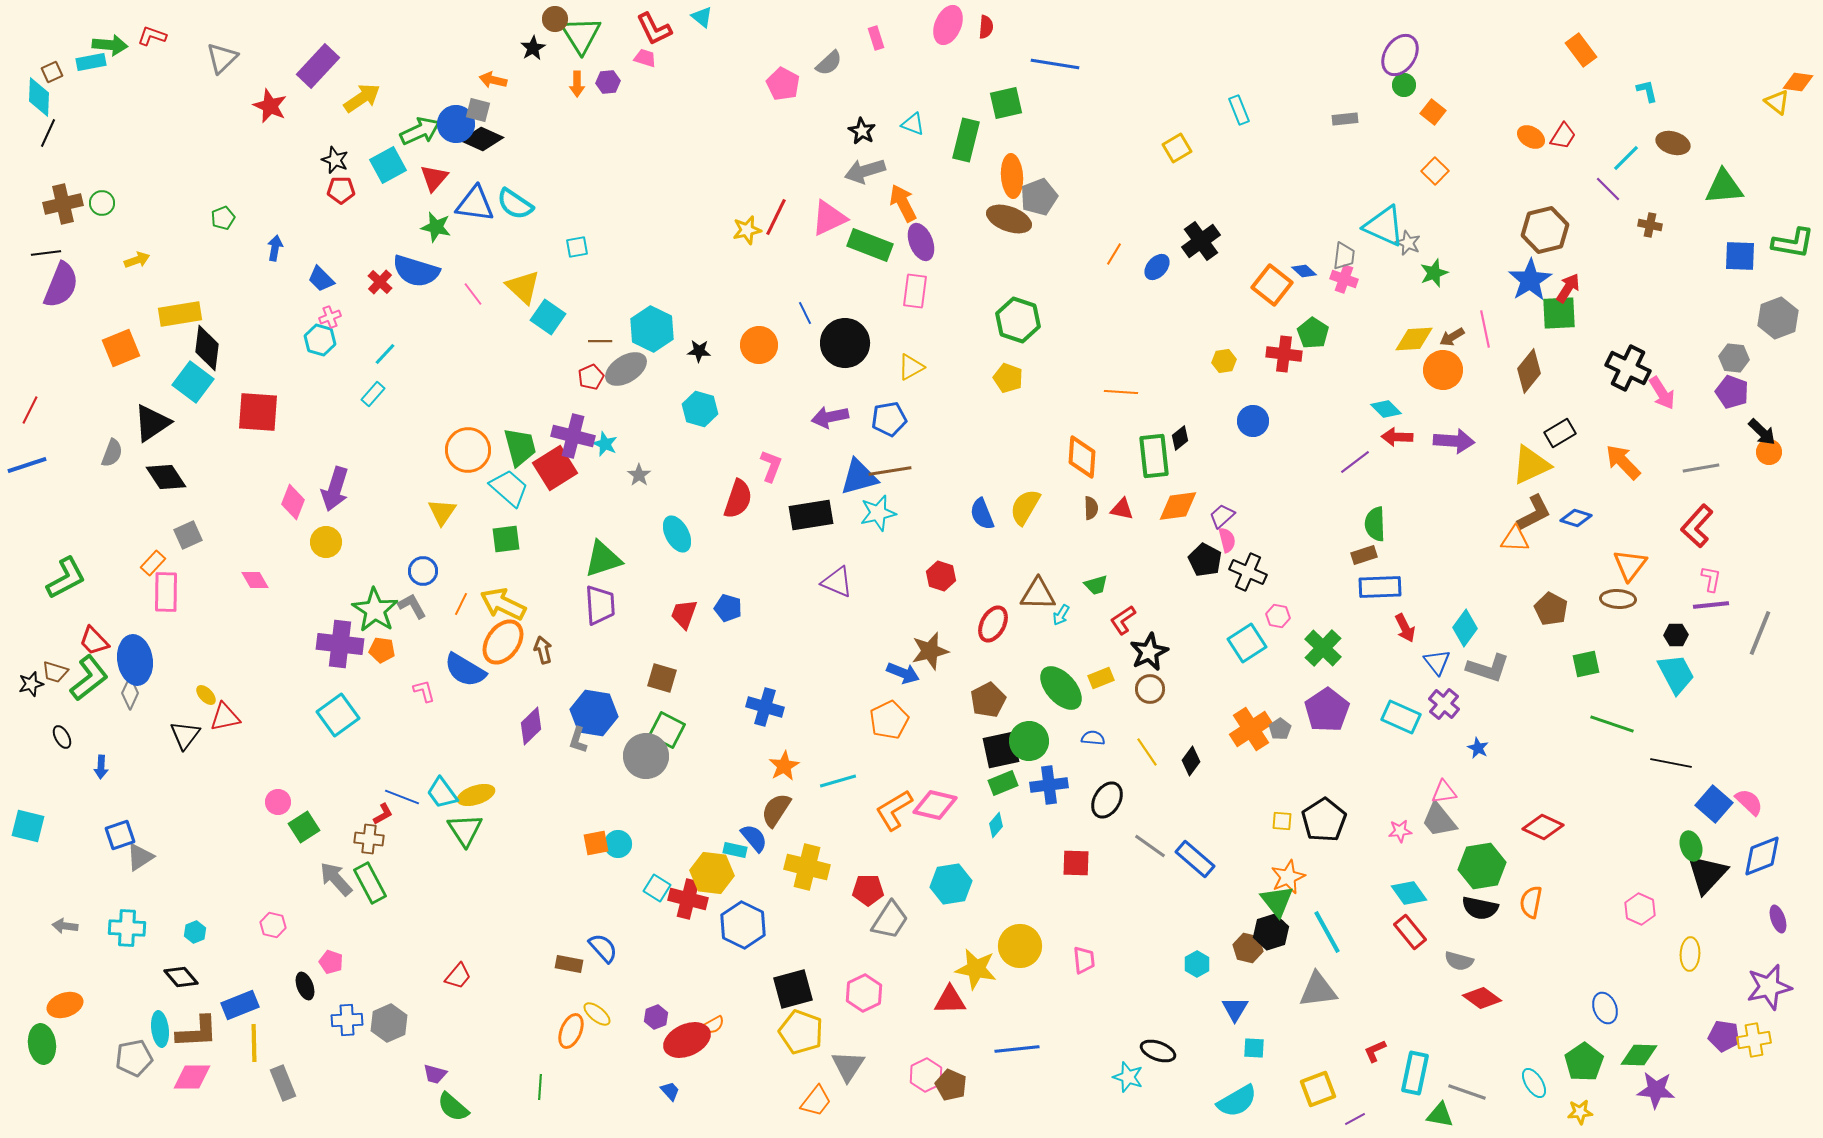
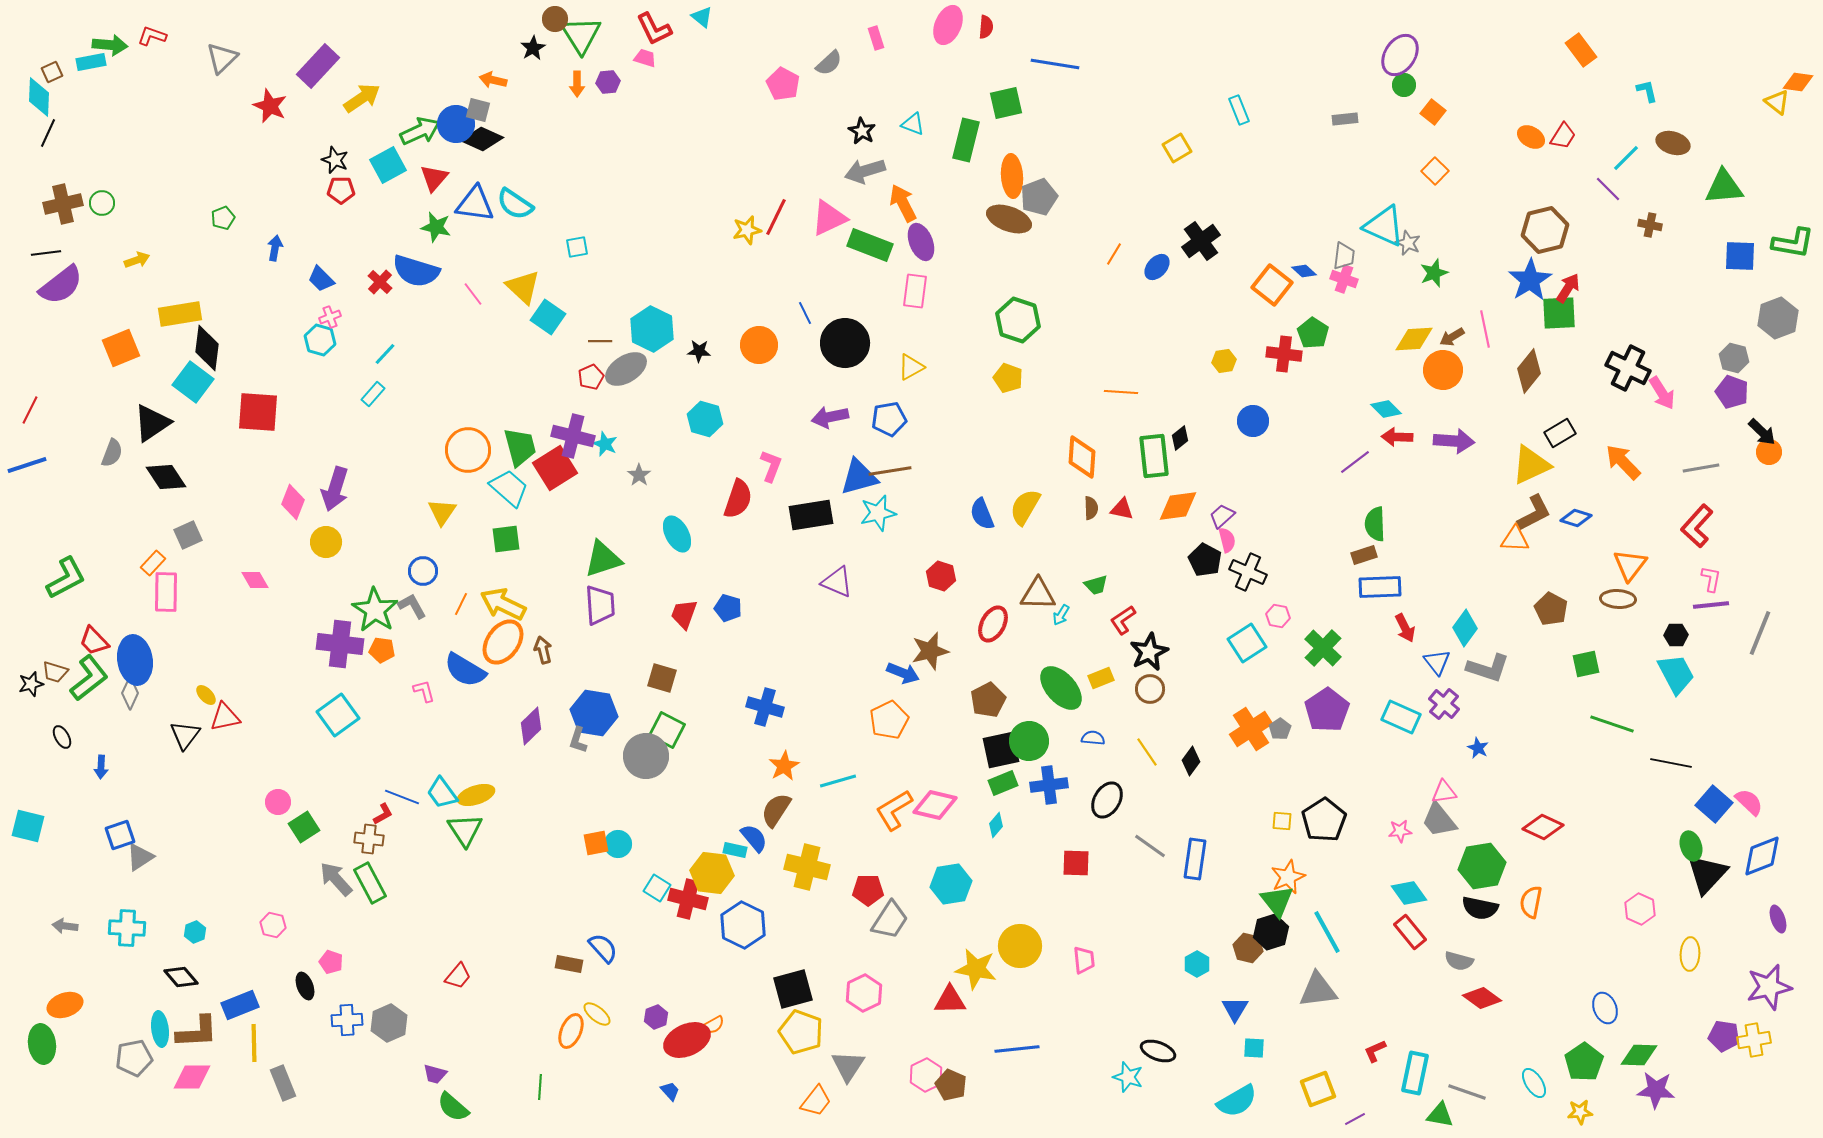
purple semicircle at (61, 285): rotated 30 degrees clockwise
gray hexagon at (1734, 358): rotated 8 degrees clockwise
cyan hexagon at (700, 409): moved 5 px right, 10 px down
blue rectangle at (1195, 859): rotated 57 degrees clockwise
